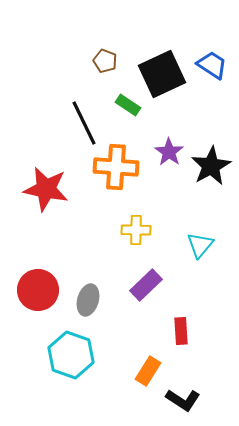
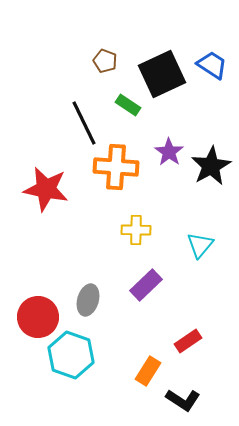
red circle: moved 27 px down
red rectangle: moved 7 px right, 10 px down; rotated 60 degrees clockwise
